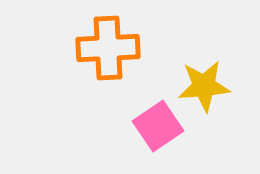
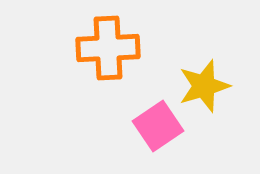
yellow star: rotated 12 degrees counterclockwise
